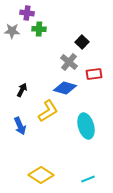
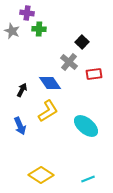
gray star: rotated 21 degrees clockwise
blue diamond: moved 15 px left, 5 px up; rotated 40 degrees clockwise
cyan ellipse: rotated 35 degrees counterclockwise
